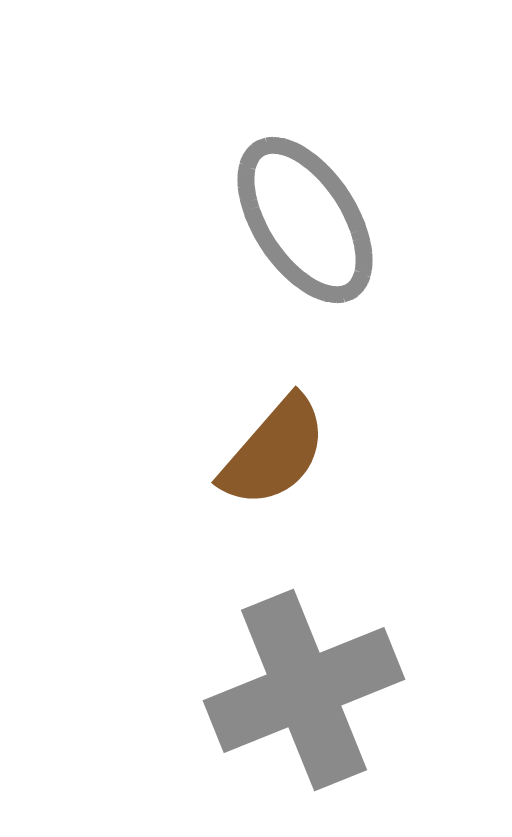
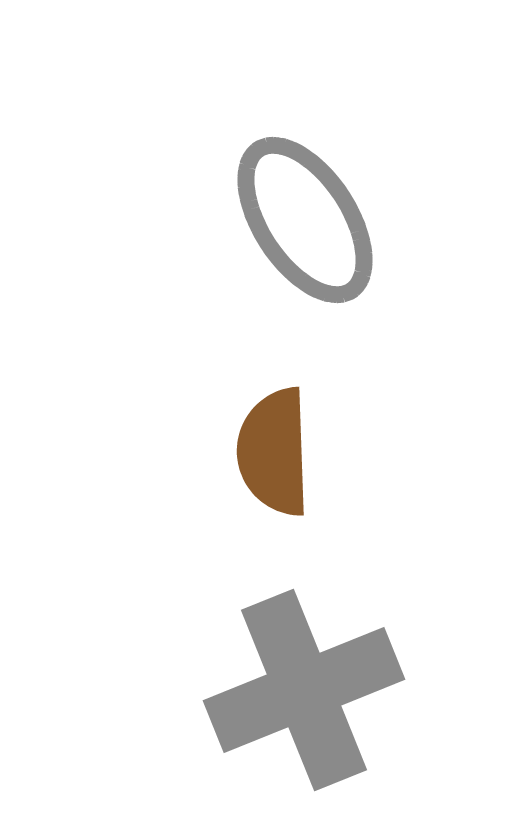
brown semicircle: rotated 137 degrees clockwise
